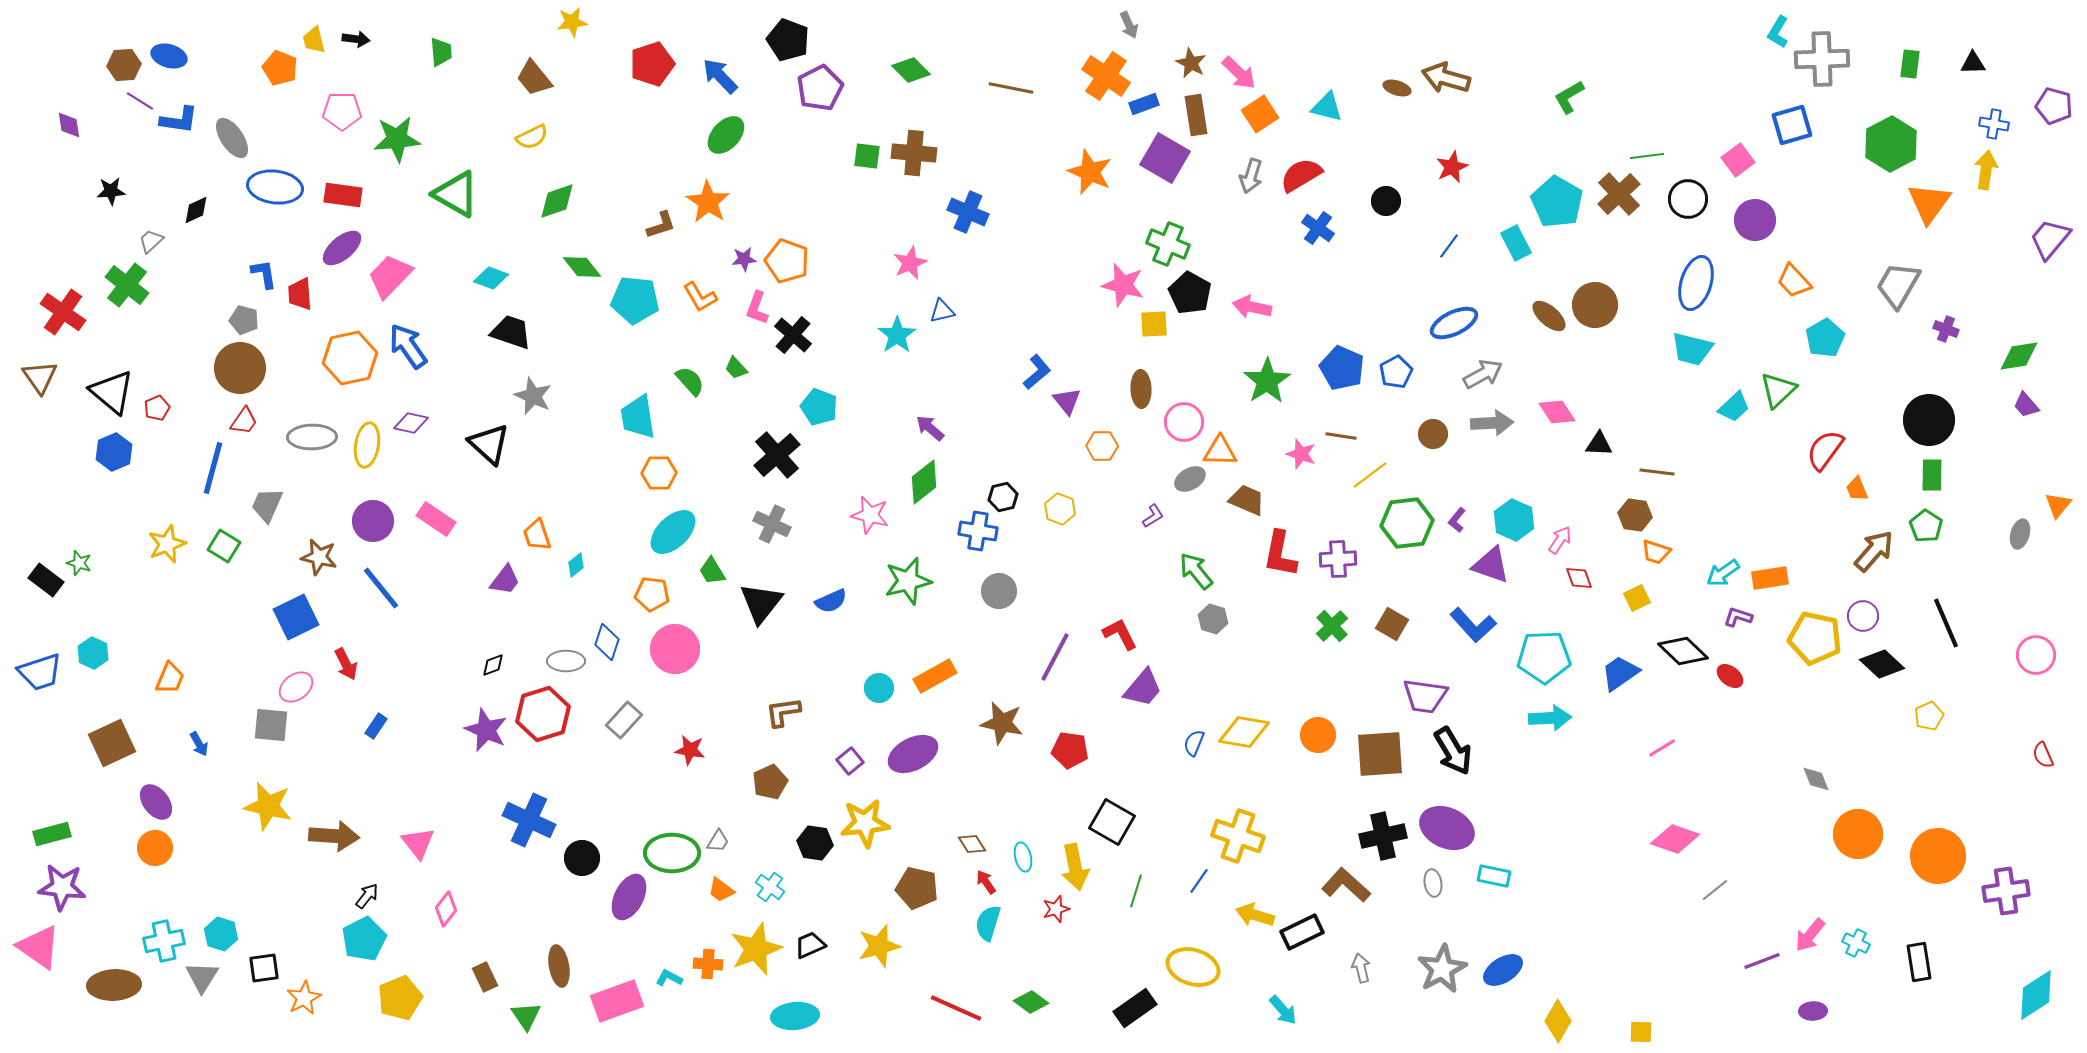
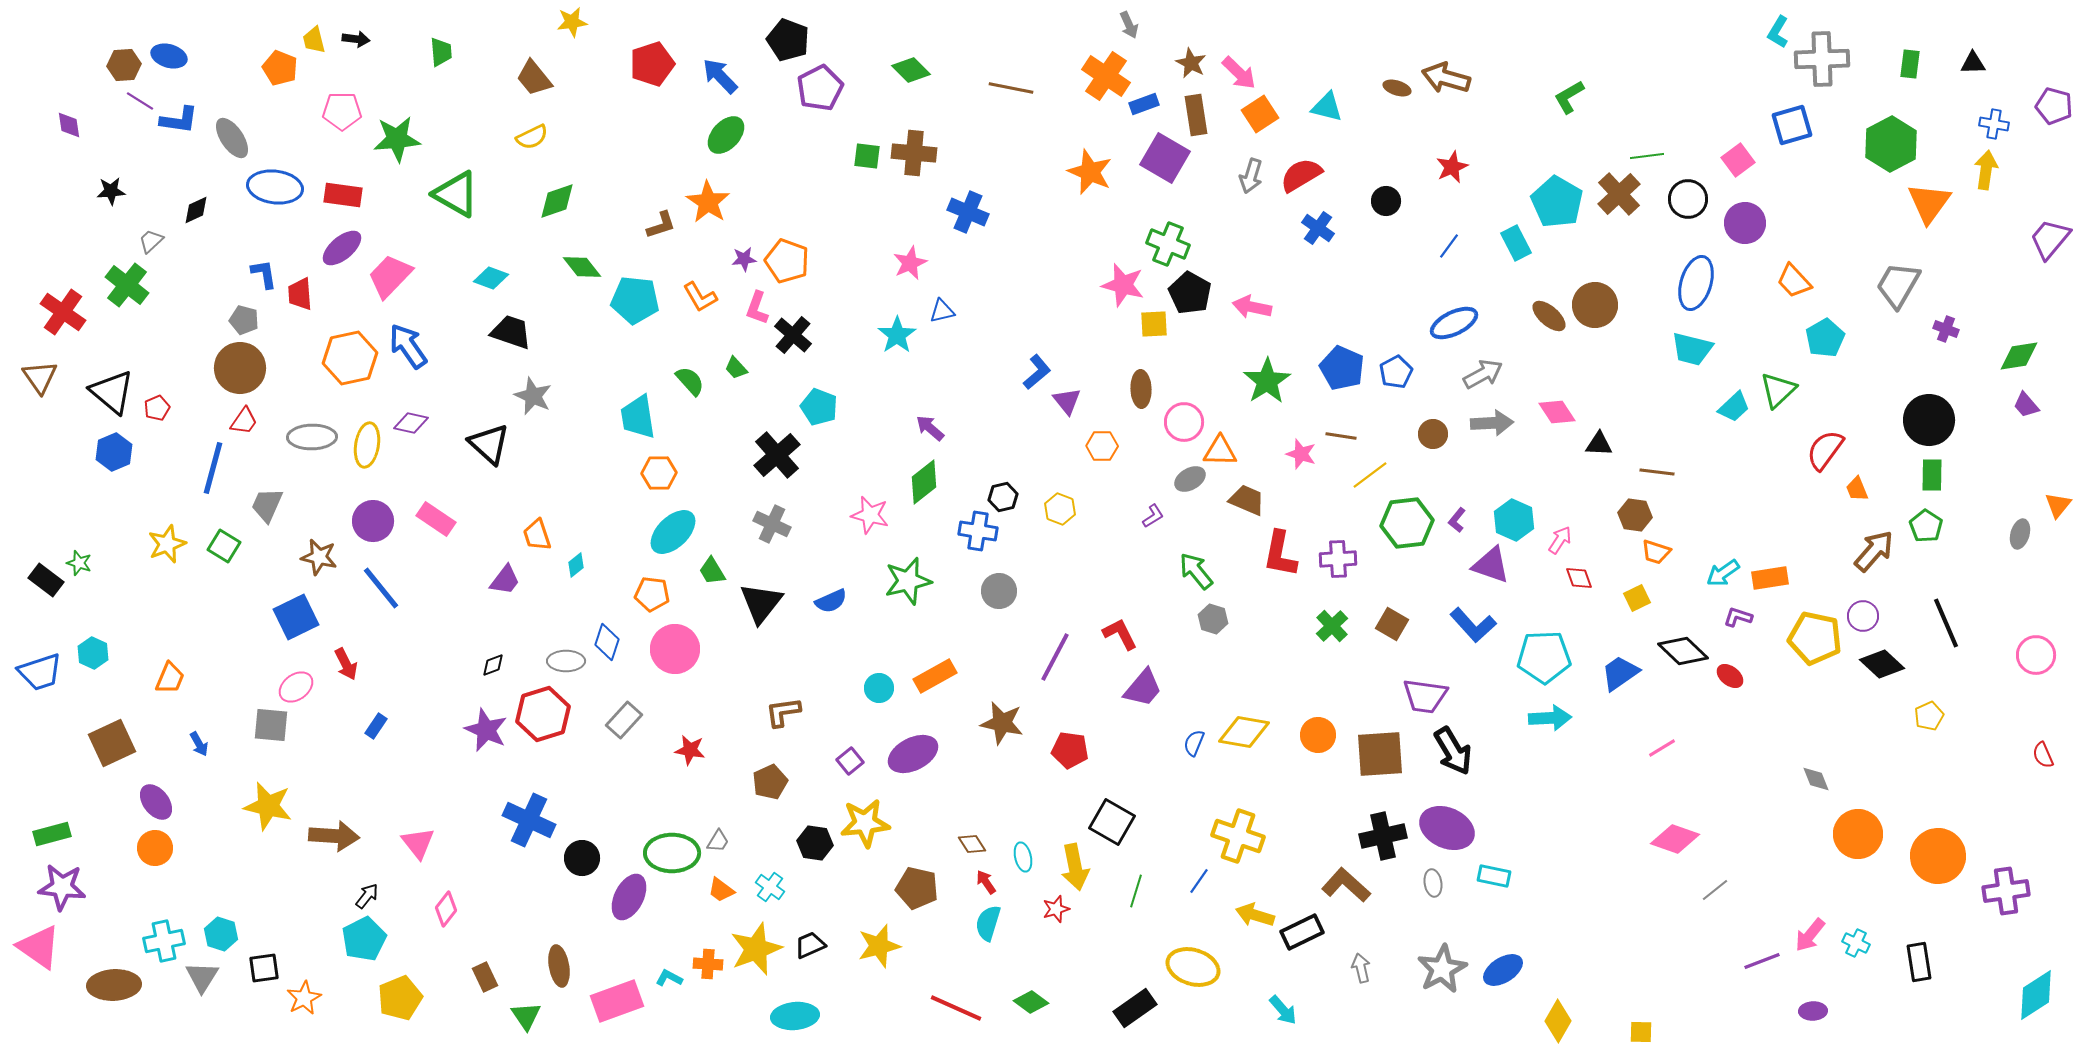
purple circle at (1755, 220): moved 10 px left, 3 px down
